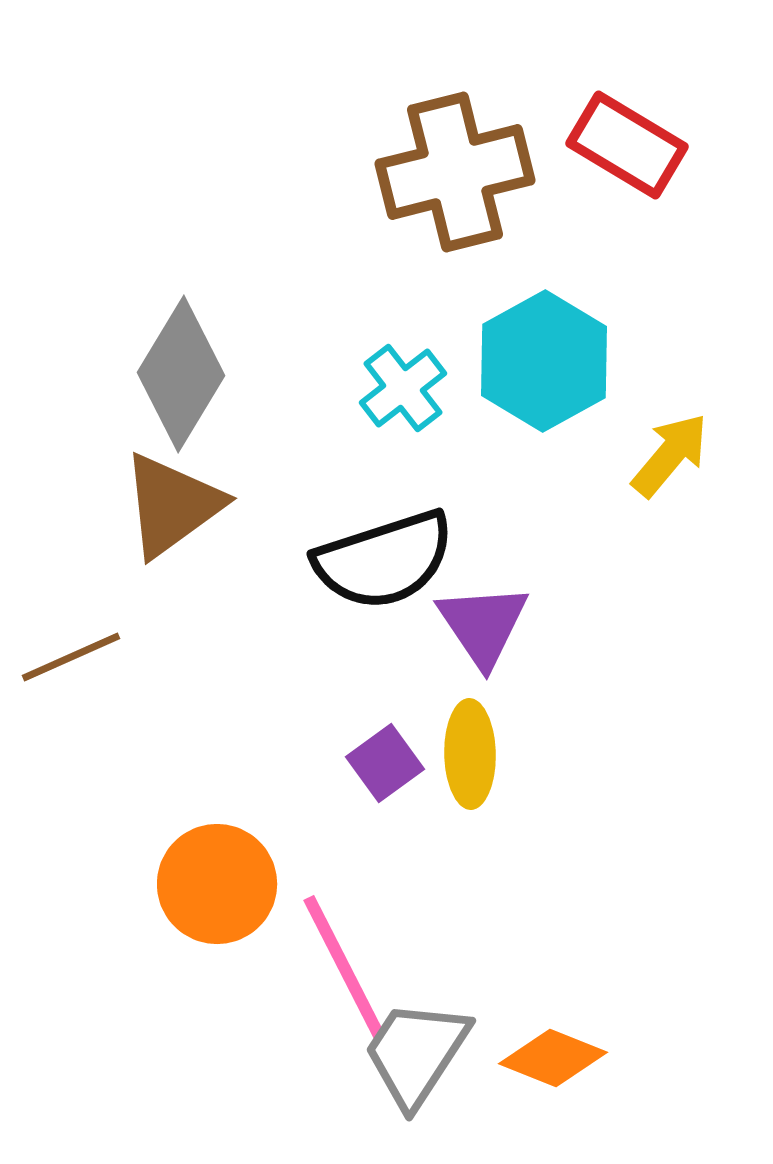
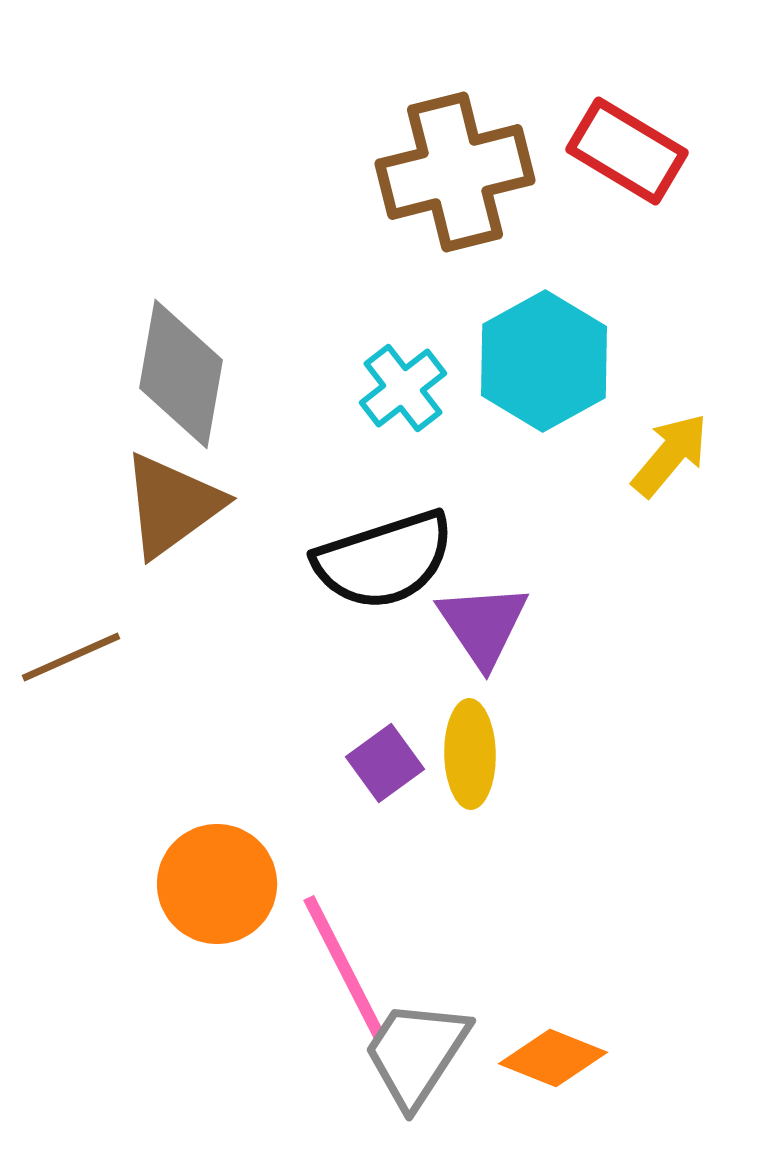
red rectangle: moved 6 px down
gray diamond: rotated 21 degrees counterclockwise
